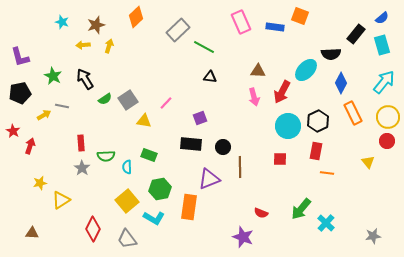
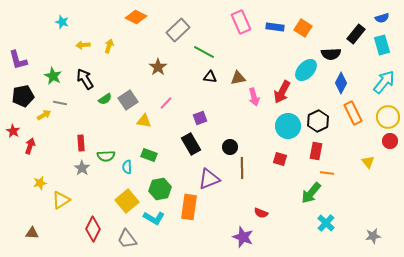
orange square at (300, 16): moved 3 px right, 12 px down; rotated 12 degrees clockwise
orange diamond at (136, 17): rotated 70 degrees clockwise
blue semicircle at (382, 18): rotated 24 degrees clockwise
brown star at (96, 25): moved 62 px right, 42 px down; rotated 18 degrees counterclockwise
green line at (204, 47): moved 5 px down
purple L-shape at (20, 57): moved 2 px left, 3 px down
brown triangle at (258, 71): moved 20 px left, 7 px down; rotated 14 degrees counterclockwise
black pentagon at (20, 93): moved 3 px right, 3 px down
gray line at (62, 106): moved 2 px left, 3 px up
red circle at (387, 141): moved 3 px right
black rectangle at (191, 144): rotated 55 degrees clockwise
black circle at (223, 147): moved 7 px right
red square at (280, 159): rotated 16 degrees clockwise
brown line at (240, 167): moved 2 px right, 1 px down
green arrow at (301, 209): moved 10 px right, 16 px up
